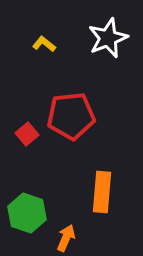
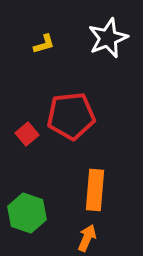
yellow L-shape: rotated 125 degrees clockwise
orange rectangle: moved 7 px left, 2 px up
orange arrow: moved 21 px right
